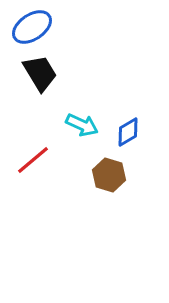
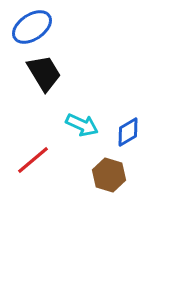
black trapezoid: moved 4 px right
